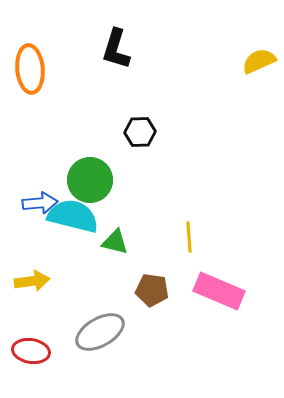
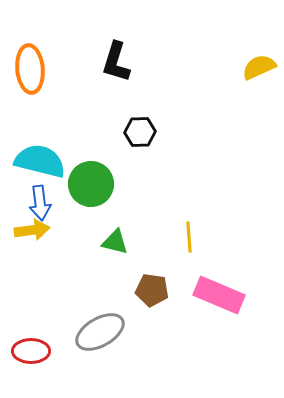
black L-shape: moved 13 px down
yellow semicircle: moved 6 px down
green circle: moved 1 px right, 4 px down
blue arrow: rotated 88 degrees clockwise
cyan semicircle: moved 33 px left, 55 px up
yellow arrow: moved 51 px up
pink rectangle: moved 4 px down
red ellipse: rotated 9 degrees counterclockwise
